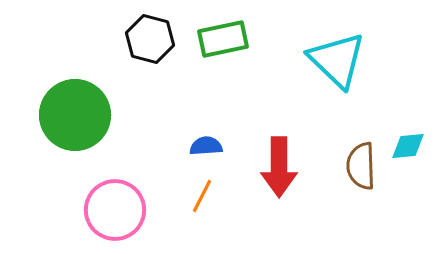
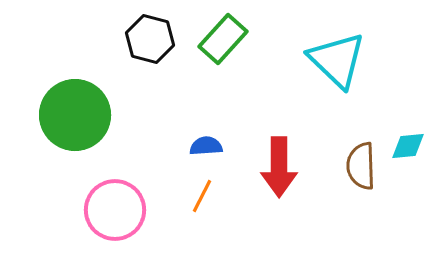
green rectangle: rotated 36 degrees counterclockwise
